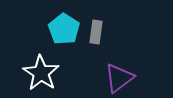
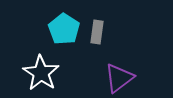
gray rectangle: moved 1 px right
